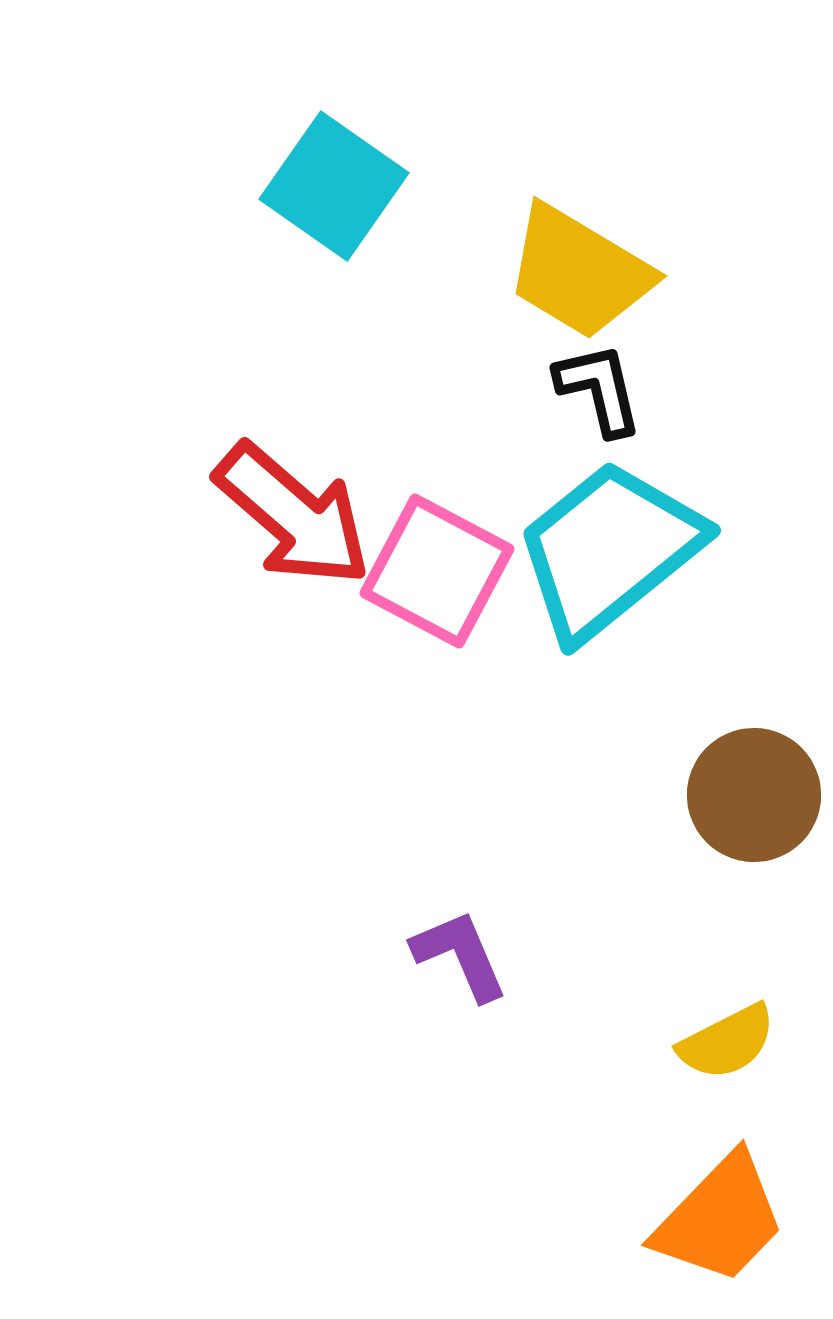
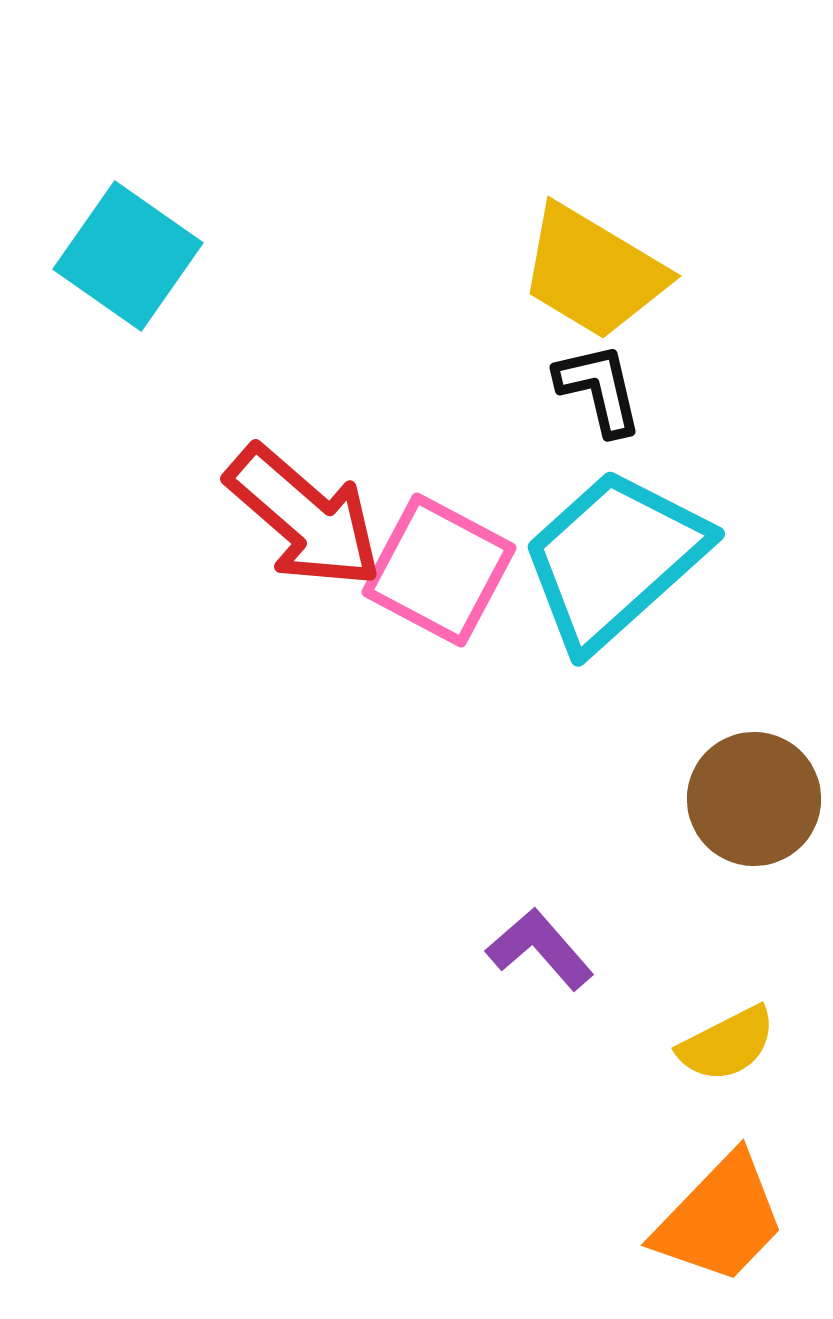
cyan square: moved 206 px left, 70 px down
yellow trapezoid: moved 14 px right
red arrow: moved 11 px right, 2 px down
cyan trapezoid: moved 5 px right, 9 px down; rotated 3 degrees counterclockwise
pink square: moved 2 px right, 1 px up
brown circle: moved 4 px down
purple L-shape: moved 80 px right, 6 px up; rotated 18 degrees counterclockwise
yellow semicircle: moved 2 px down
